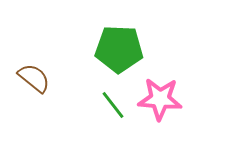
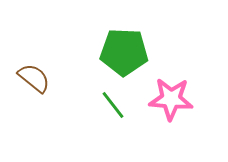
green pentagon: moved 5 px right, 3 px down
pink star: moved 11 px right
